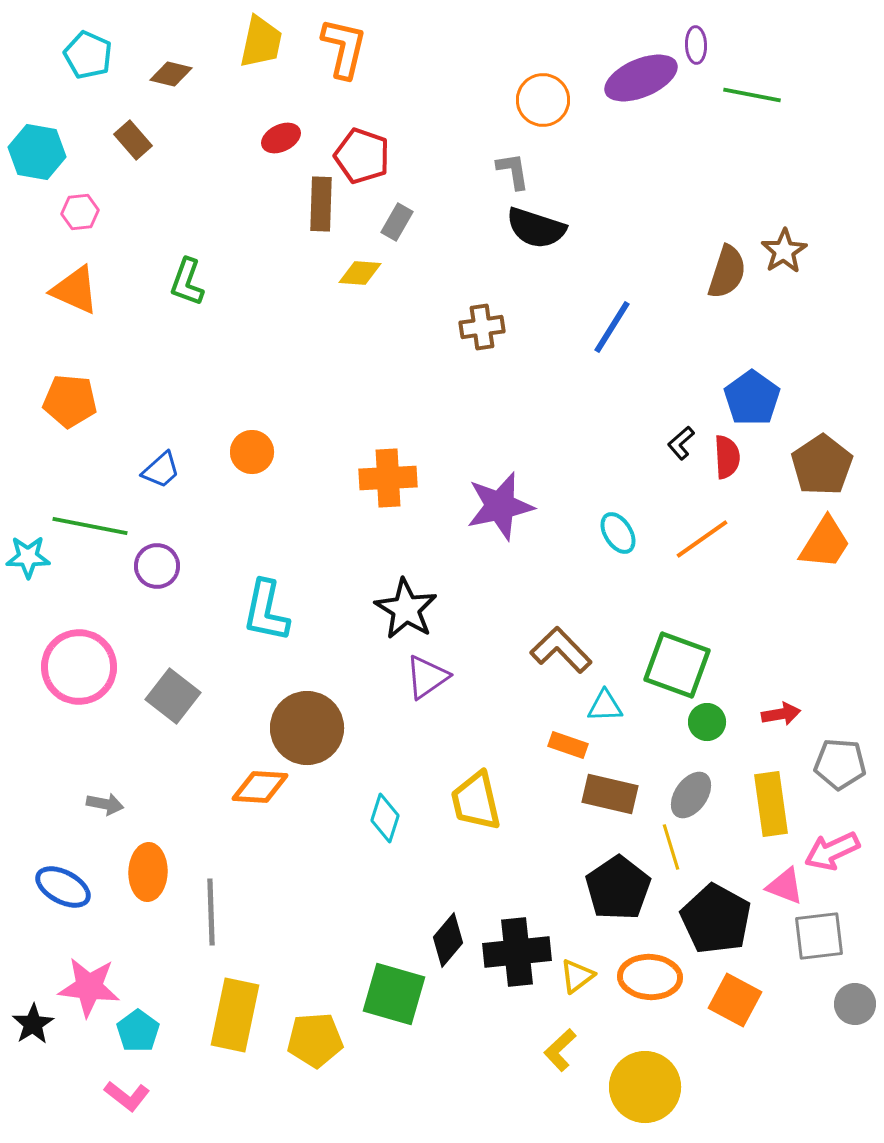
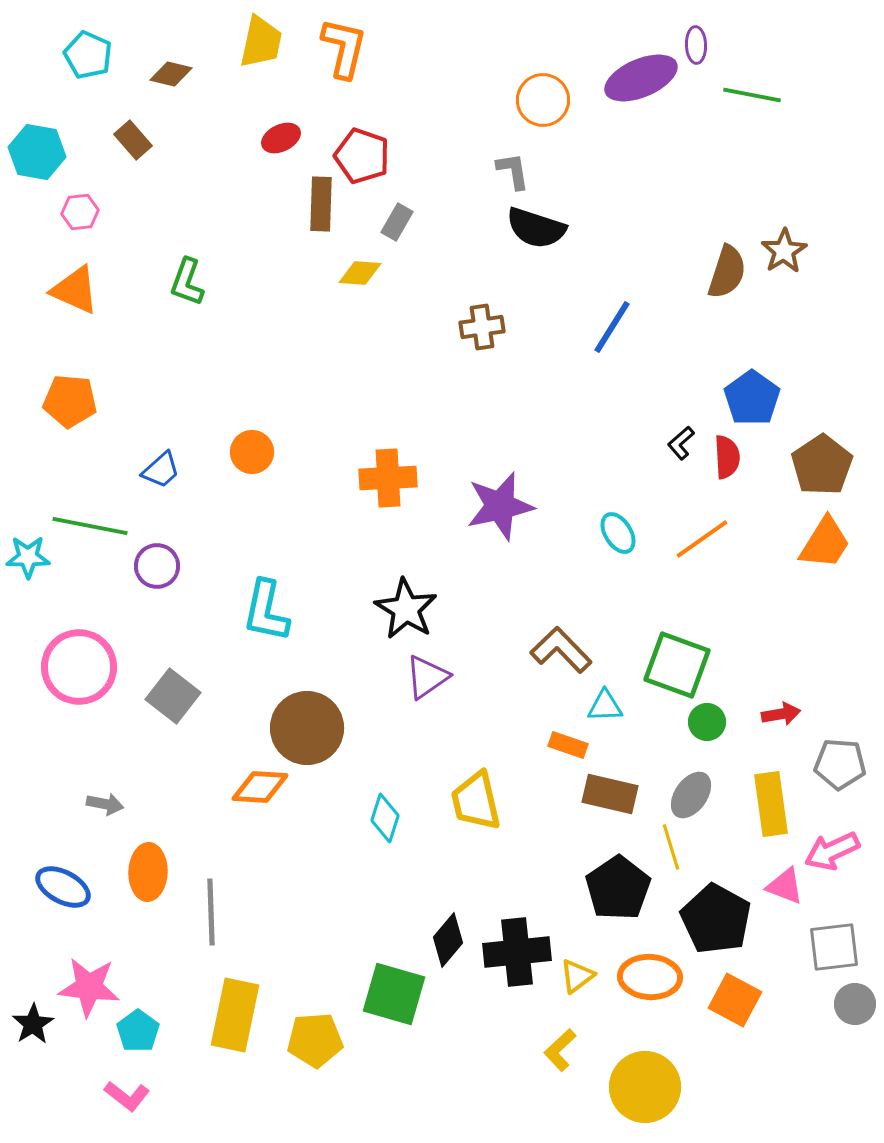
gray square at (819, 936): moved 15 px right, 11 px down
